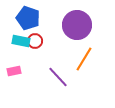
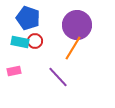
cyan rectangle: moved 1 px left, 1 px down
orange line: moved 11 px left, 11 px up
